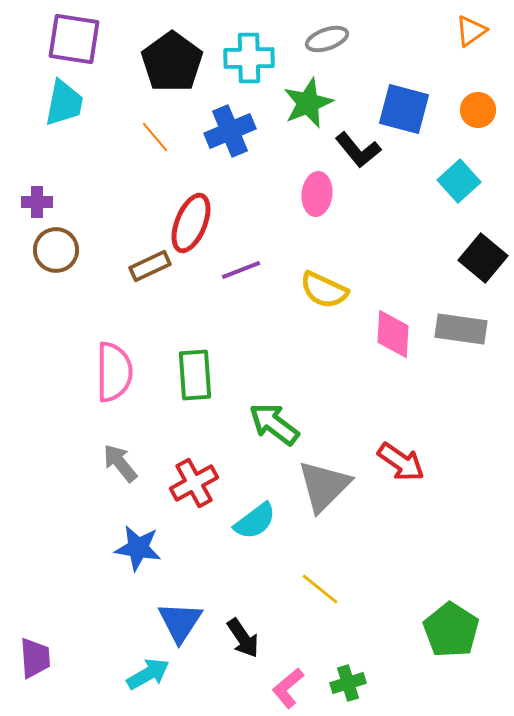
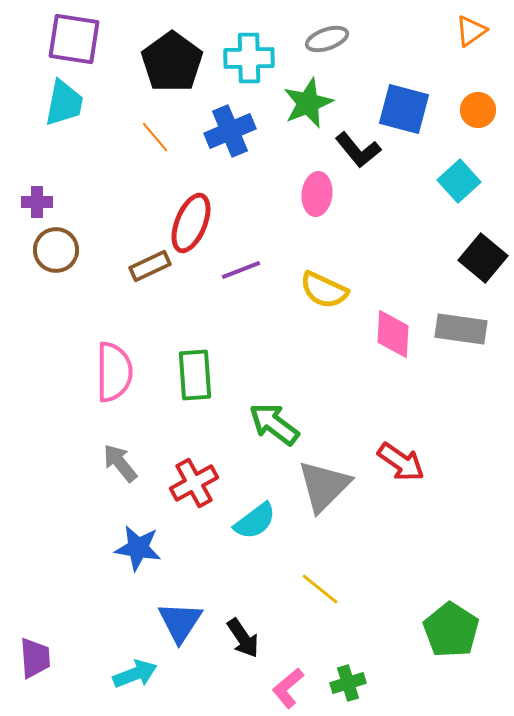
cyan arrow: moved 13 px left; rotated 9 degrees clockwise
